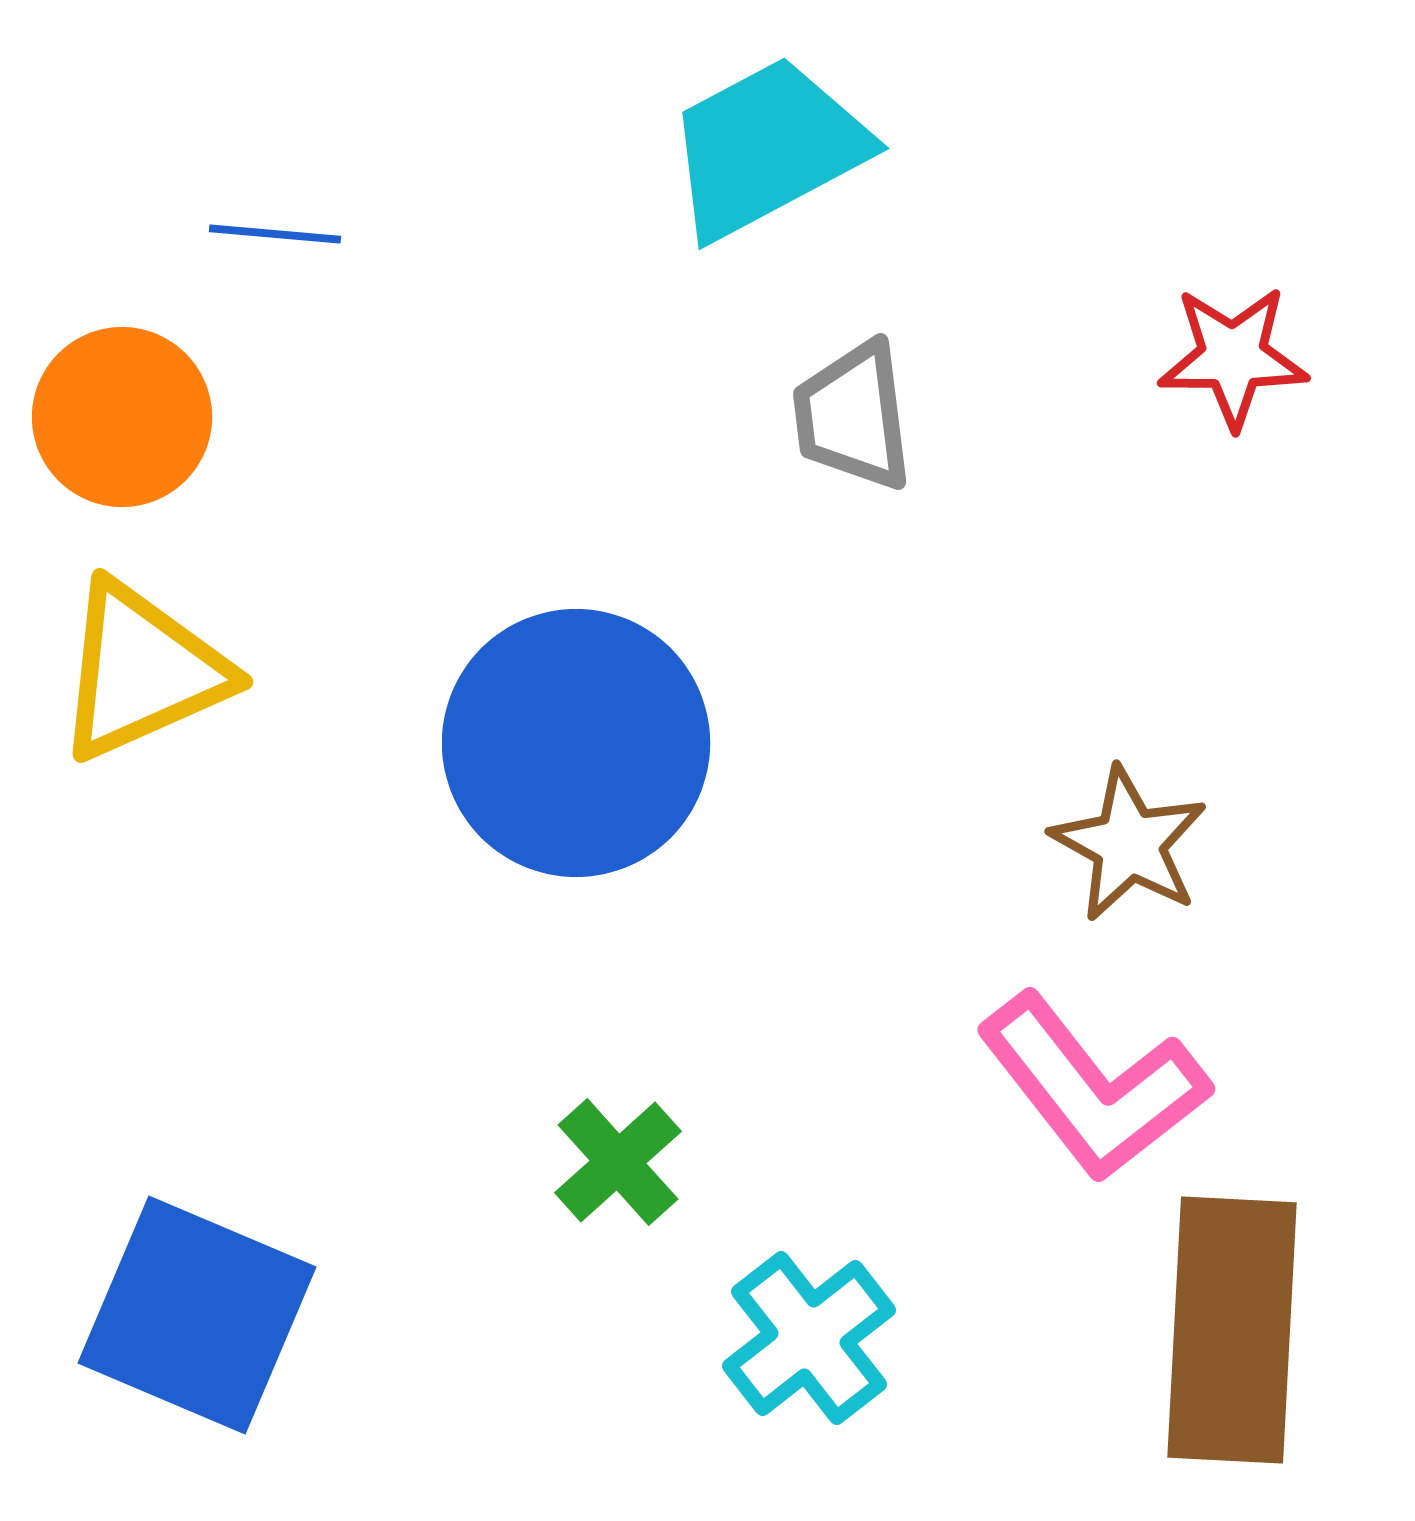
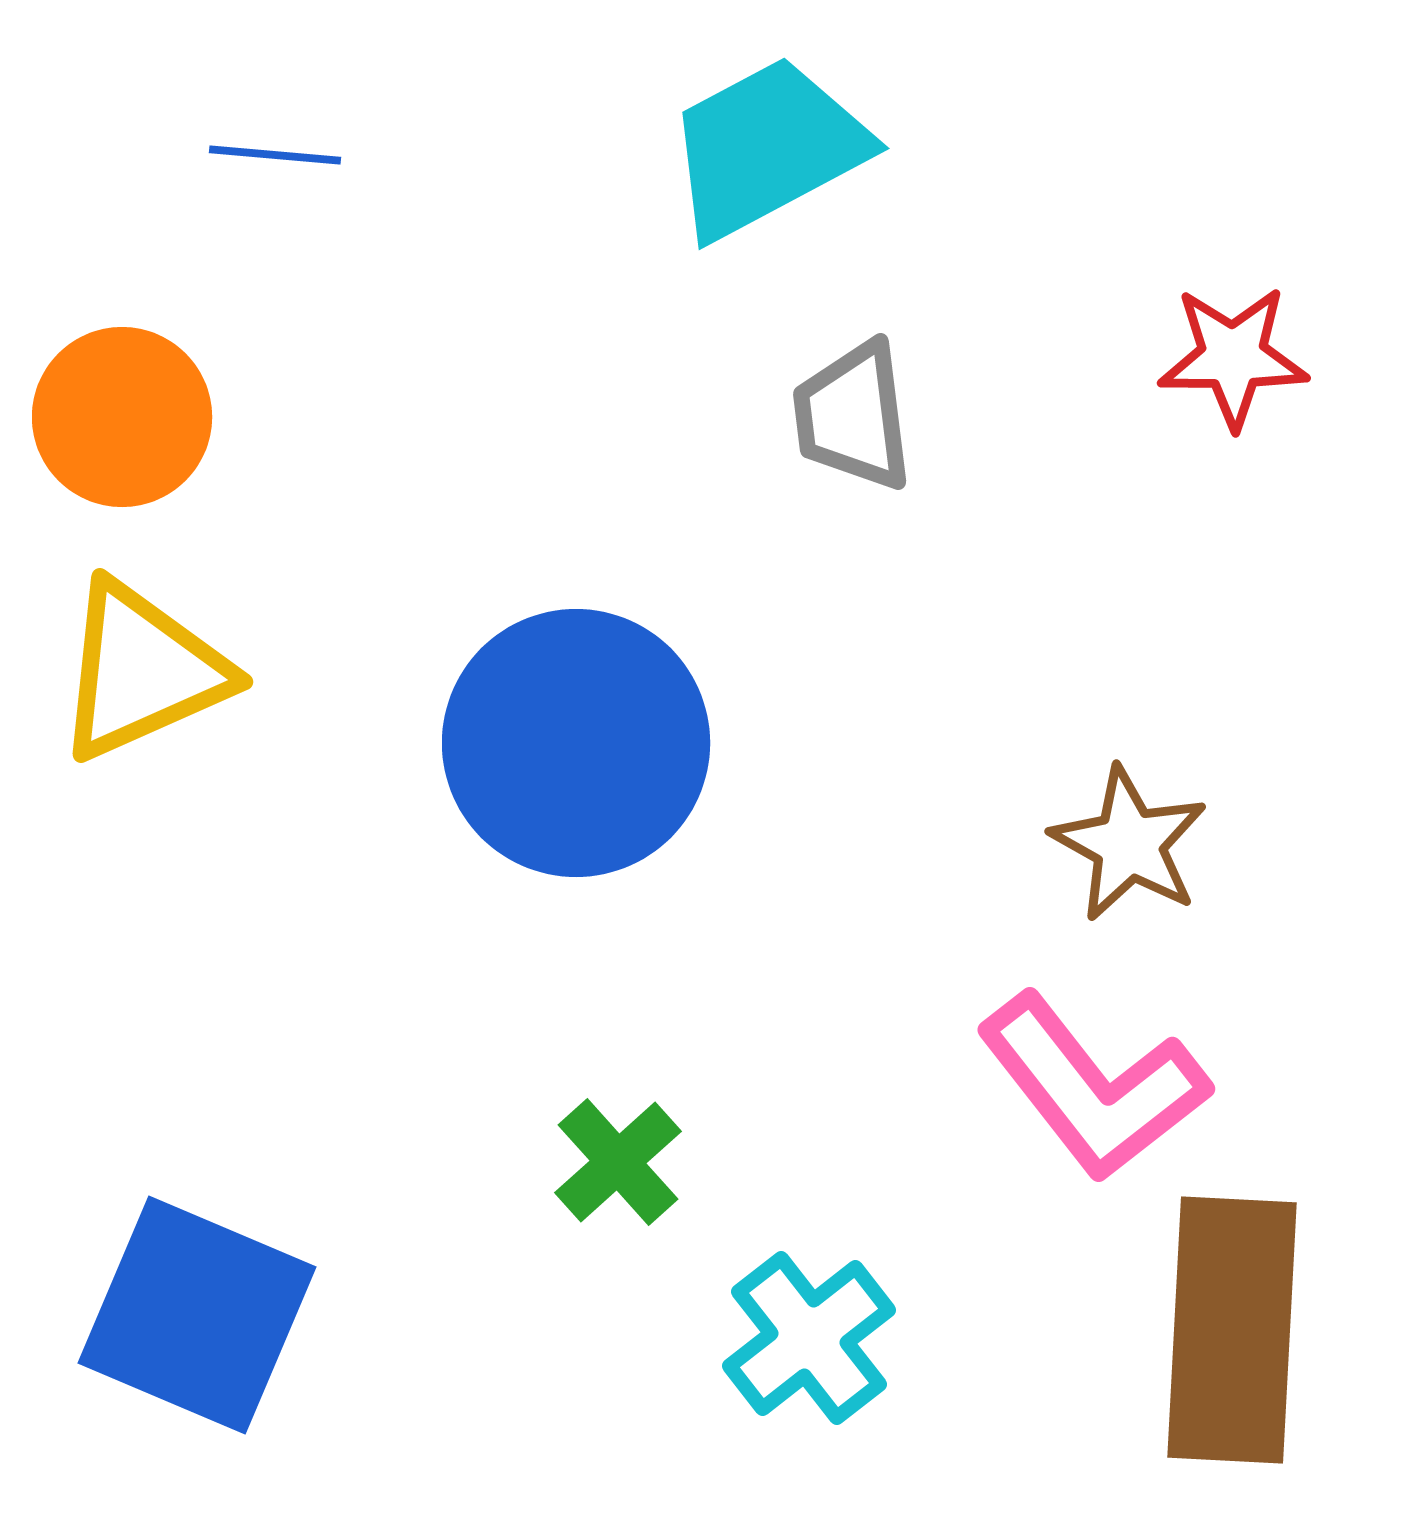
blue line: moved 79 px up
